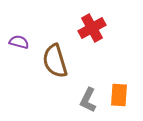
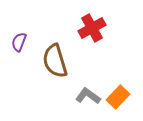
purple semicircle: rotated 84 degrees counterclockwise
orange rectangle: moved 1 px left, 2 px down; rotated 40 degrees clockwise
gray L-shape: moved 4 px up; rotated 100 degrees clockwise
